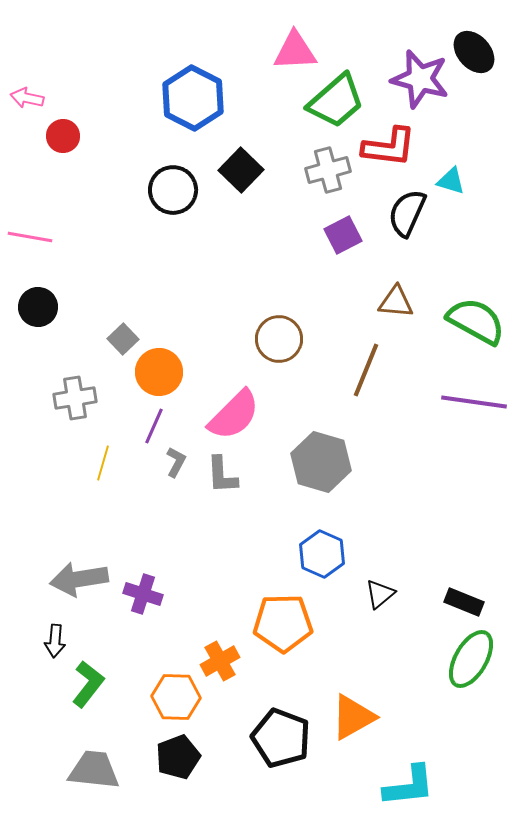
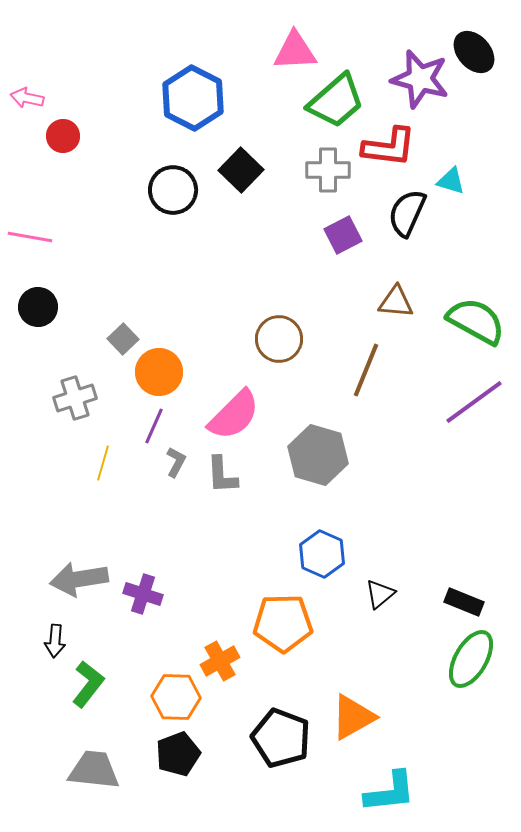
gray cross at (328, 170): rotated 15 degrees clockwise
gray cross at (75, 398): rotated 9 degrees counterclockwise
purple line at (474, 402): rotated 44 degrees counterclockwise
gray hexagon at (321, 462): moved 3 px left, 7 px up
black pentagon at (178, 757): moved 3 px up
cyan L-shape at (409, 786): moved 19 px left, 6 px down
